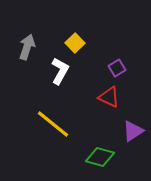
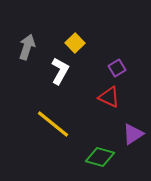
purple triangle: moved 3 px down
